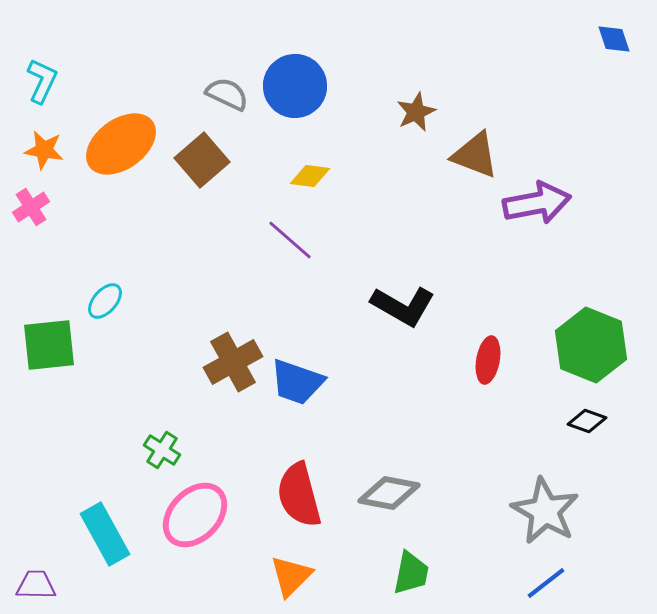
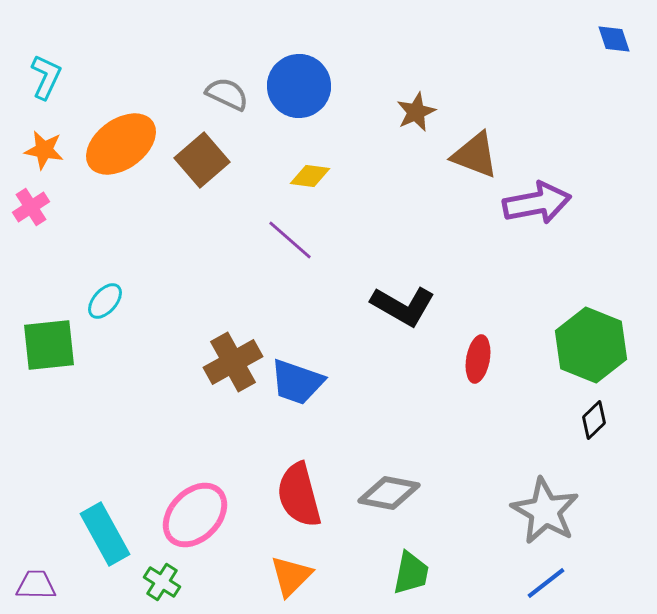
cyan L-shape: moved 4 px right, 4 px up
blue circle: moved 4 px right
red ellipse: moved 10 px left, 1 px up
black diamond: moved 7 px right, 1 px up; rotated 63 degrees counterclockwise
green cross: moved 132 px down
